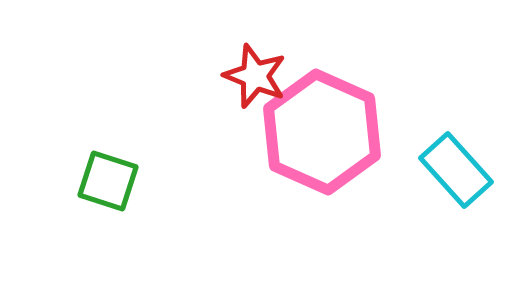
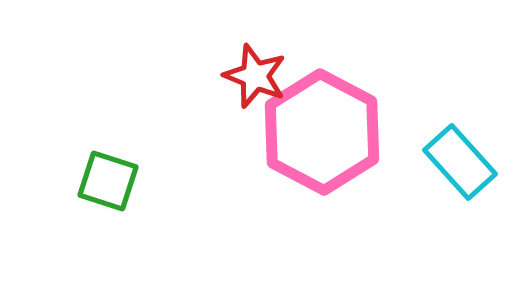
pink hexagon: rotated 4 degrees clockwise
cyan rectangle: moved 4 px right, 8 px up
